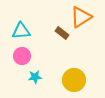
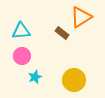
cyan star: rotated 16 degrees counterclockwise
